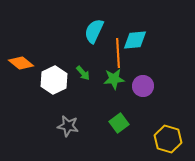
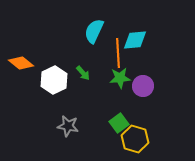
green star: moved 6 px right, 1 px up
yellow hexagon: moved 33 px left
